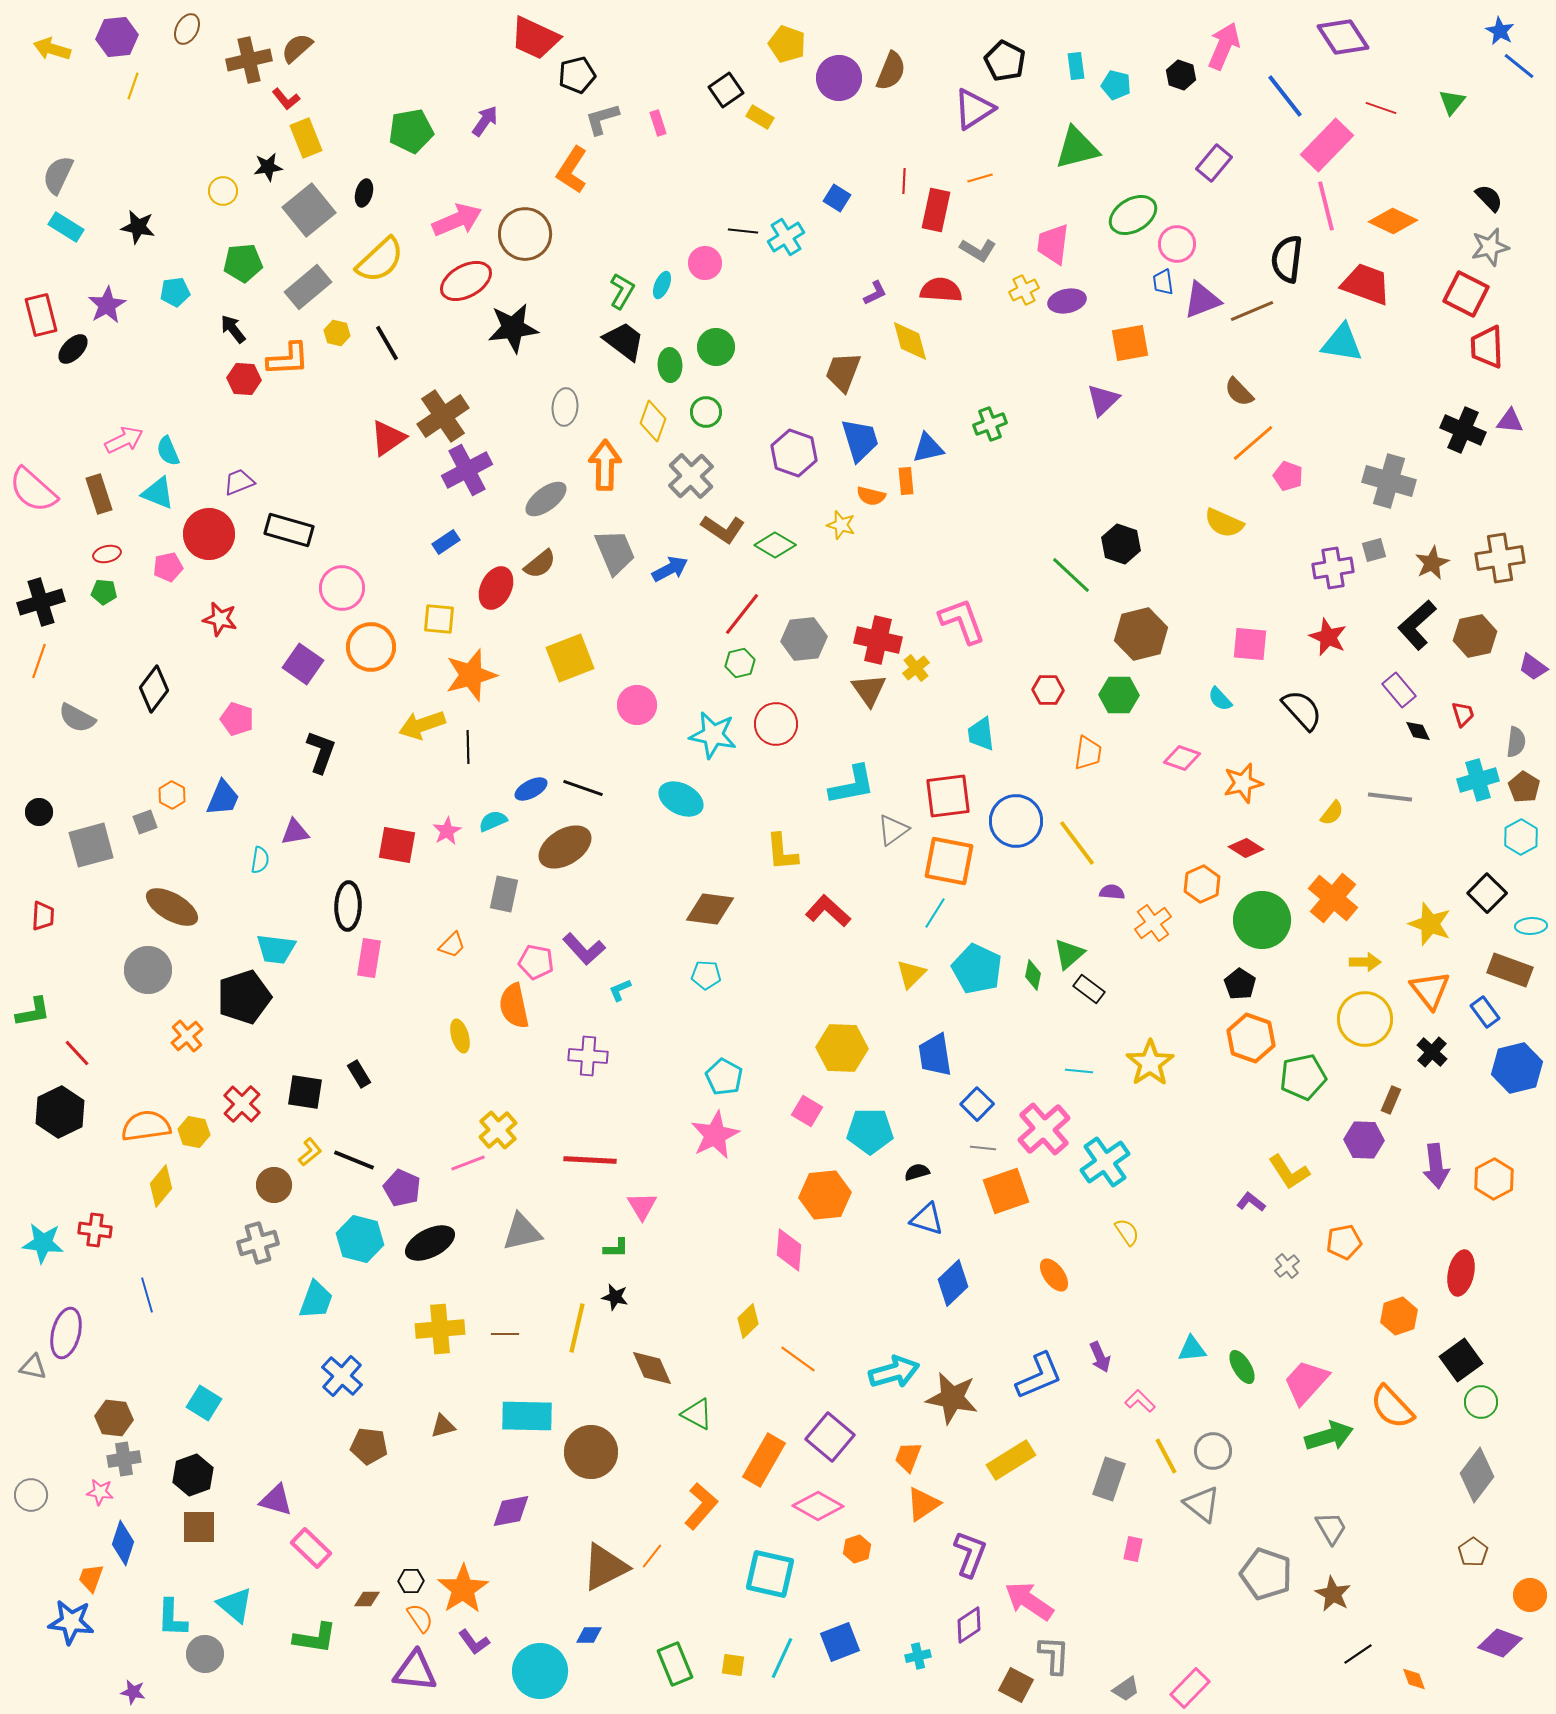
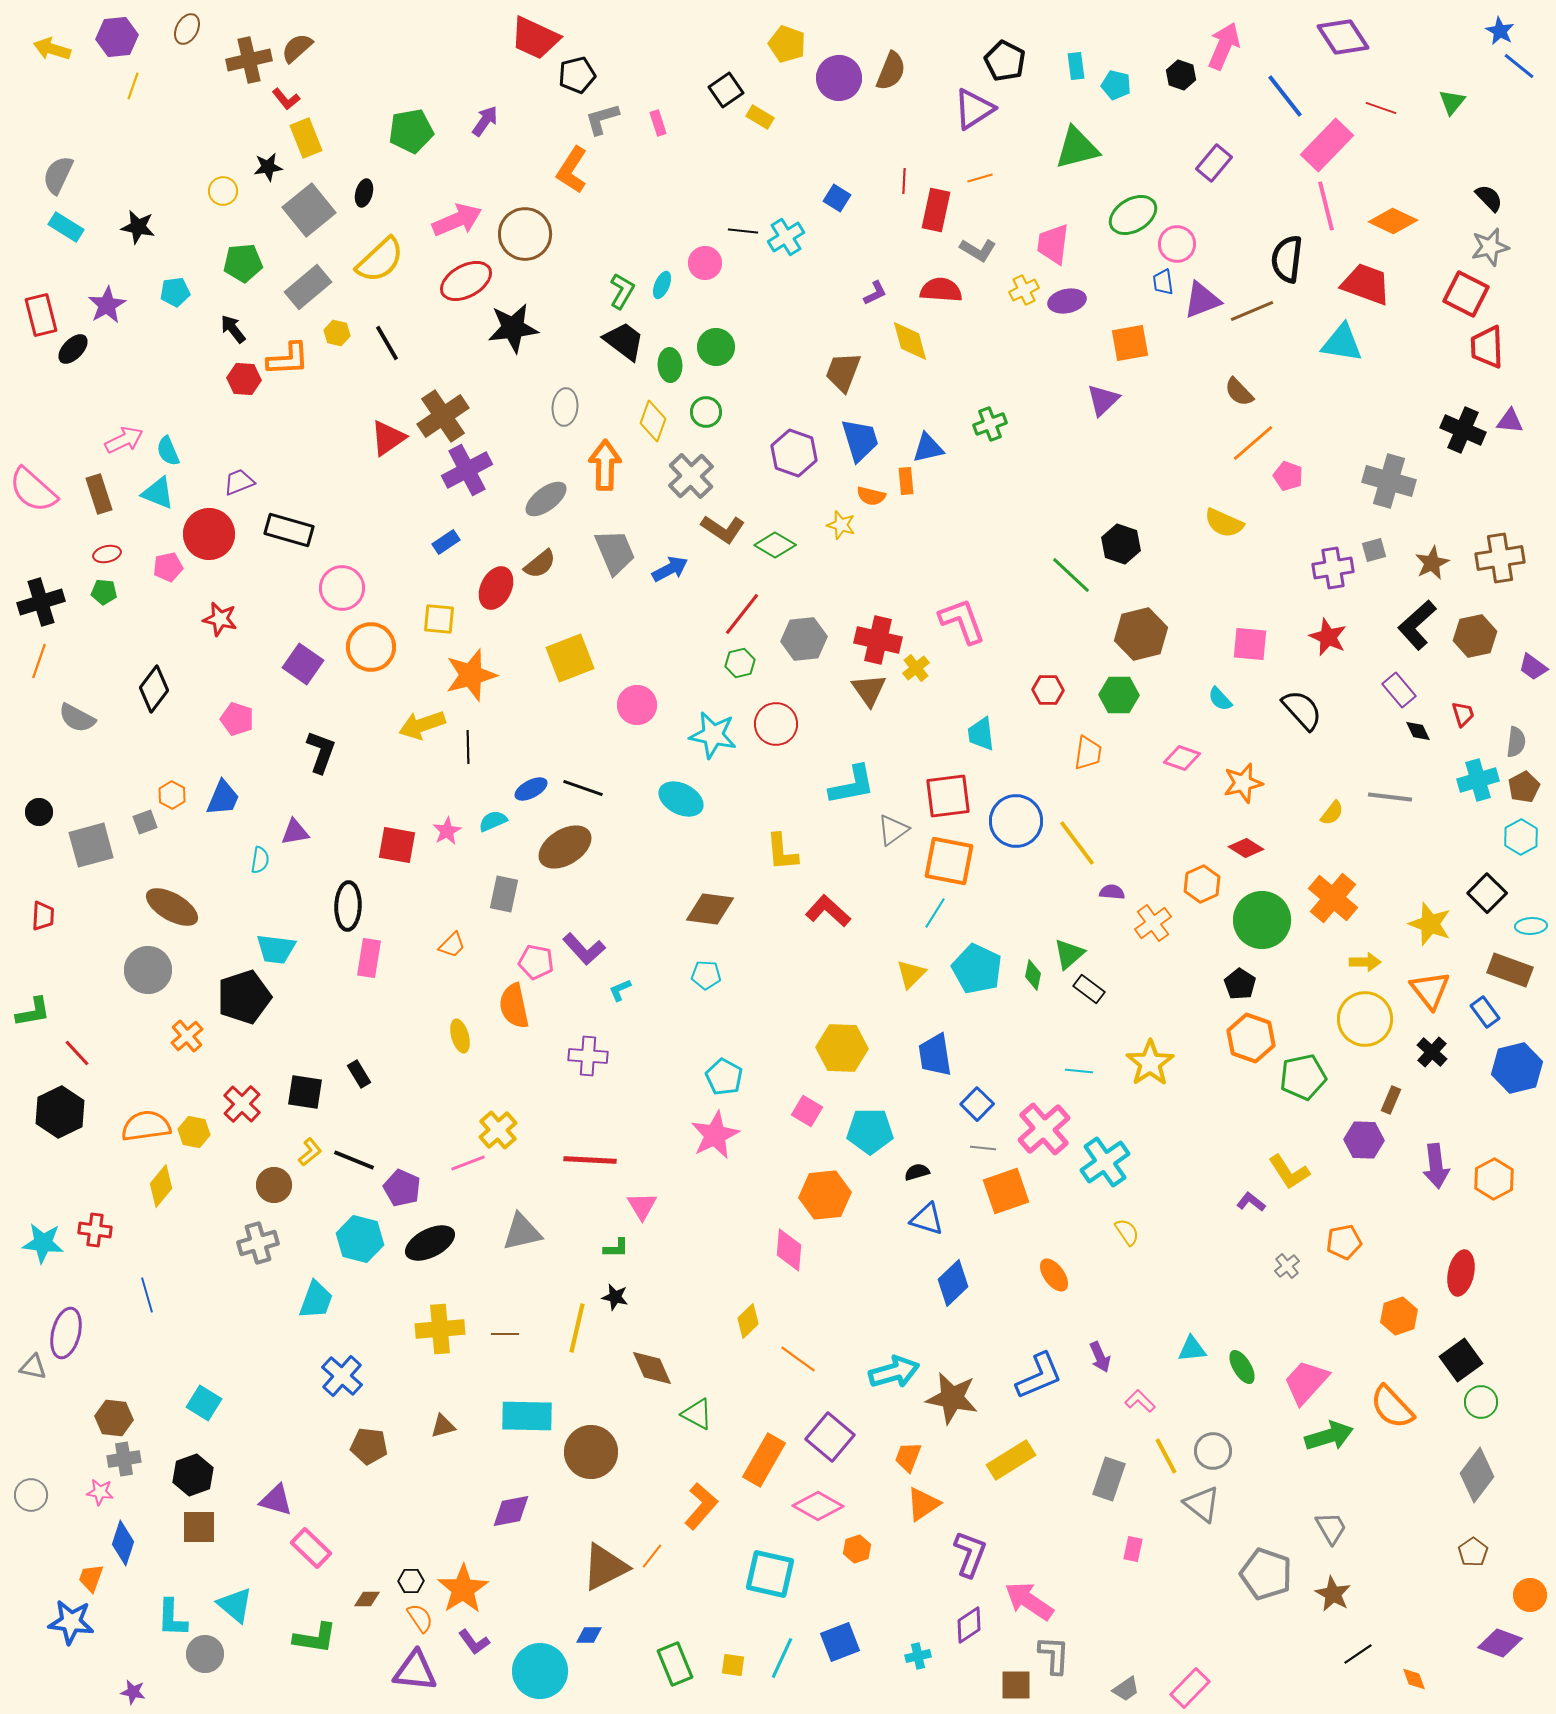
brown pentagon at (1524, 787): rotated 12 degrees clockwise
brown square at (1016, 1685): rotated 28 degrees counterclockwise
